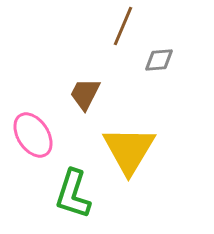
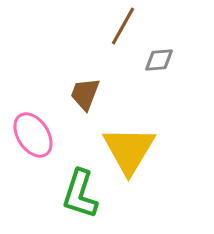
brown line: rotated 6 degrees clockwise
brown trapezoid: rotated 6 degrees counterclockwise
green L-shape: moved 7 px right
